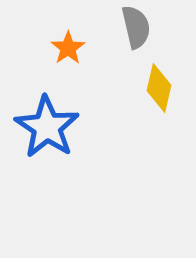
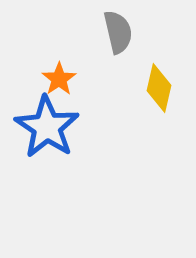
gray semicircle: moved 18 px left, 5 px down
orange star: moved 9 px left, 31 px down
